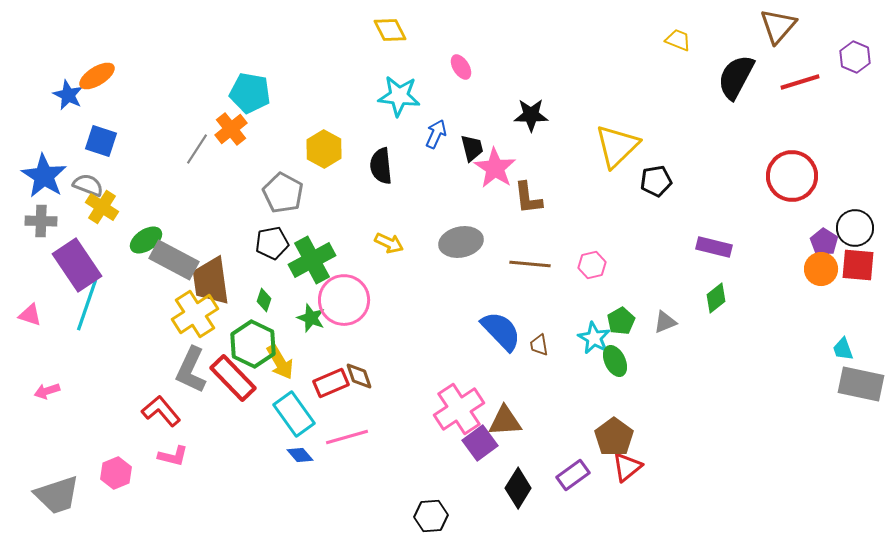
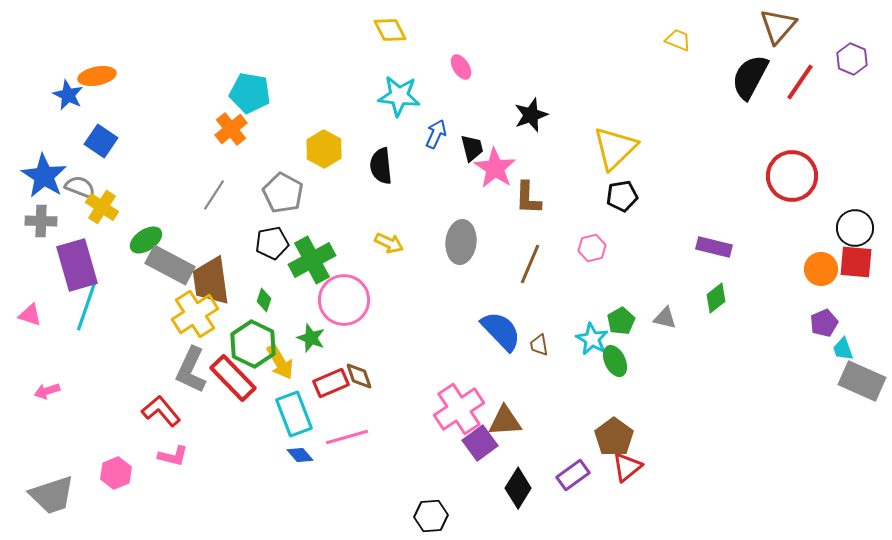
purple hexagon at (855, 57): moved 3 px left, 2 px down
orange ellipse at (97, 76): rotated 21 degrees clockwise
black semicircle at (736, 77): moved 14 px right
red line at (800, 82): rotated 39 degrees counterclockwise
black star at (531, 115): rotated 20 degrees counterclockwise
blue square at (101, 141): rotated 16 degrees clockwise
yellow triangle at (617, 146): moved 2 px left, 2 px down
gray line at (197, 149): moved 17 px right, 46 px down
black pentagon at (656, 181): moved 34 px left, 15 px down
gray semicircle at (88, 185): moved 8 px left, 2 px down
brown L-shape at (528, 198): rotated 9 degrees clockwise
gray ellipse at (461, 242): rotated 72 degrees counterclockwise
purple pentagon at (824, 242): moved 81 px down; rotated 16 degrees clockwise
gray rectangle at (174, 260): moved 4 px left, 5 px down
brown line at (530, 264): rotated 72 degrees counterclockwise
purple rectangle at (77, 265): rotated 18 degrees clockwise
pink hexagon at (592, 265): moved 17 px up
red square at (858, 265): moved 2 px left, 3 px up
green star at (311, 318): moved 20 px down
gray triangle at (665, 322): moved 4 px up; rotated 35 degrees clockwise
cyan star at (594, 338): moved 2 px left, 1 px down
gray rectangle at (861, 384): moved 1 px right, 3 px up; rotated 12 degrees clockwise
cyan rectangle at (294, 414): rotated 15 degrees clockwise
gray trapezoid at (57, 495): moved 5 px left
